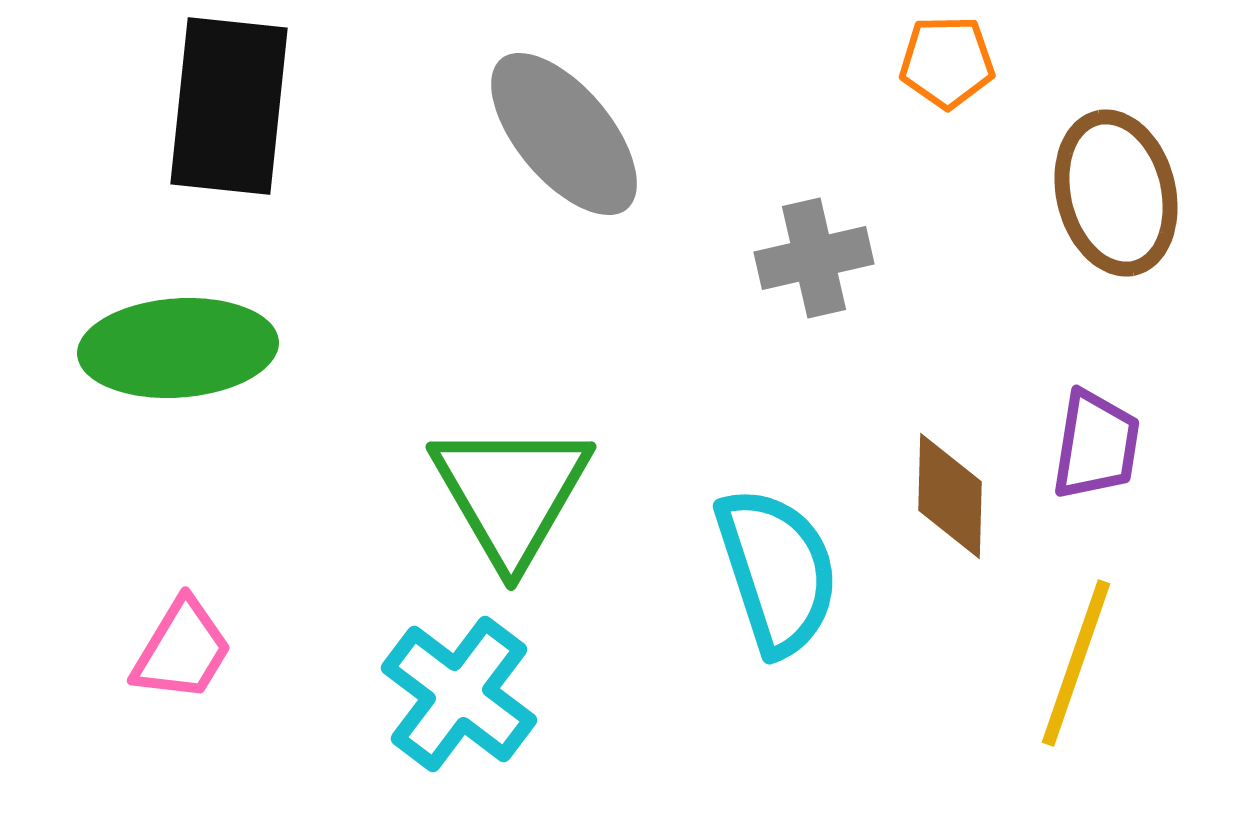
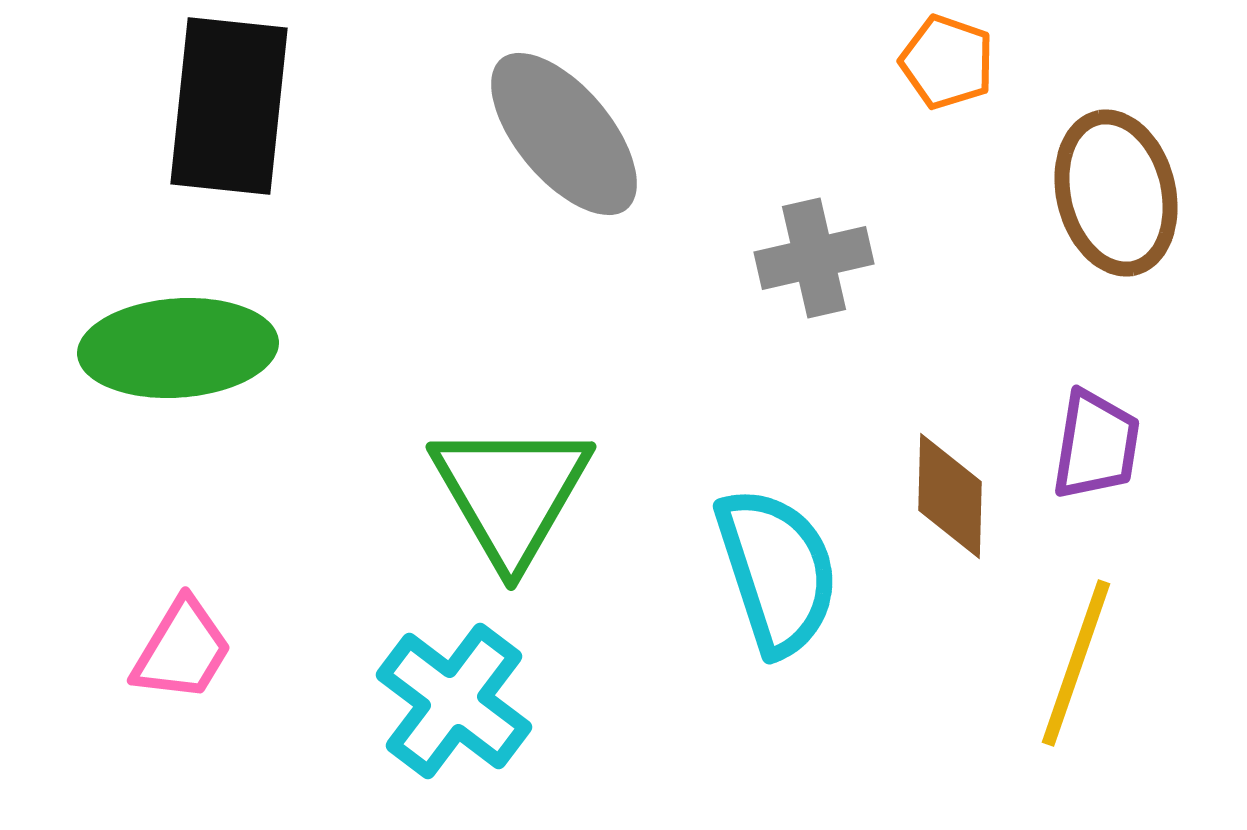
orange pentagon: rotated 20 degrees clockwise
cyan cross: moved 5 px left, 7 px down
